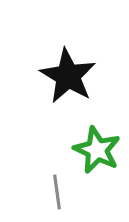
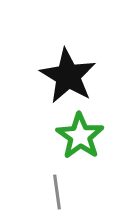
green star: moved 17 px left, 14 px up; rotated 9 degrees clockwise
